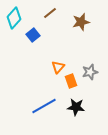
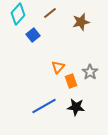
cyan diamond: moved 4 px right, 4 px up
gray star: rotated 21 degrees counterclockwise
